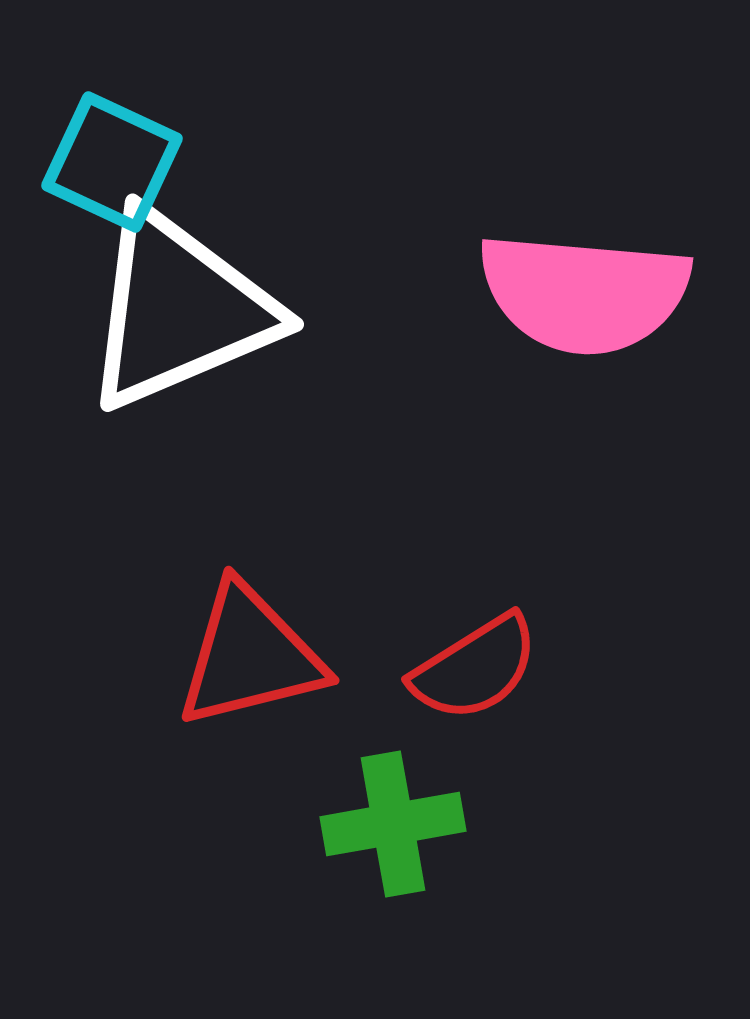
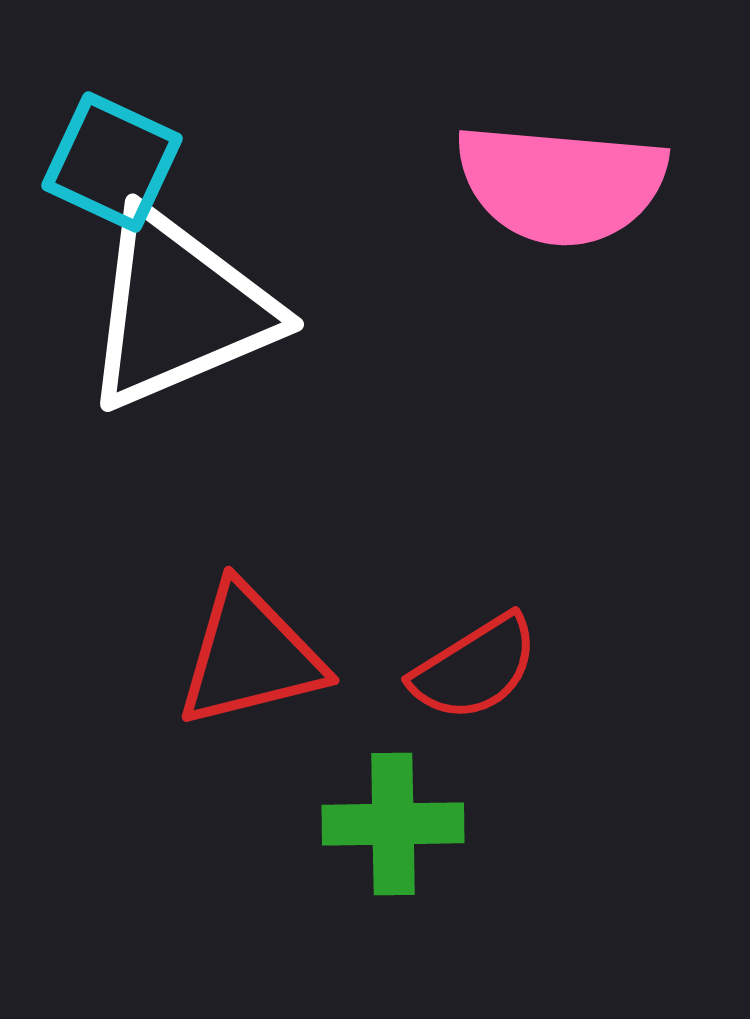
pink semicircle: moved 23 px left, 109 px up
green cross: rotated 9 degrees clockwise
